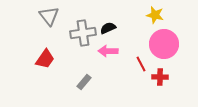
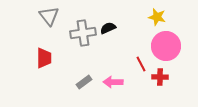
yellow star: moved 2 px right, 2 px down
pink circle: moved 2 px right, 2 px down
pink arrow: moved 5 px right, 31 px down
red trapezoid: moved 1 px left, 1 px up; rotated 35 degrees counterclockwise
gray rectangle: rotated 14 degrees clockwise
